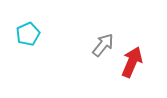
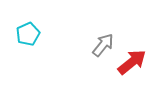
red arrow: rotated 28 degrees clockwise
